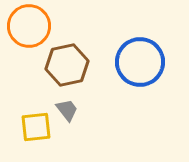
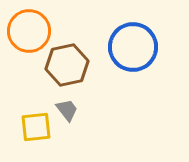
orange circle: moved 5 px down
blue circle: moved 7 px left, 15 px up
